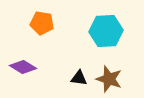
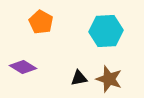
orange pentagon: moved 1 px left, 1 px up; rotated 20 degrees clockwise
black triangle: rotated 18 degrees counterclockwise
